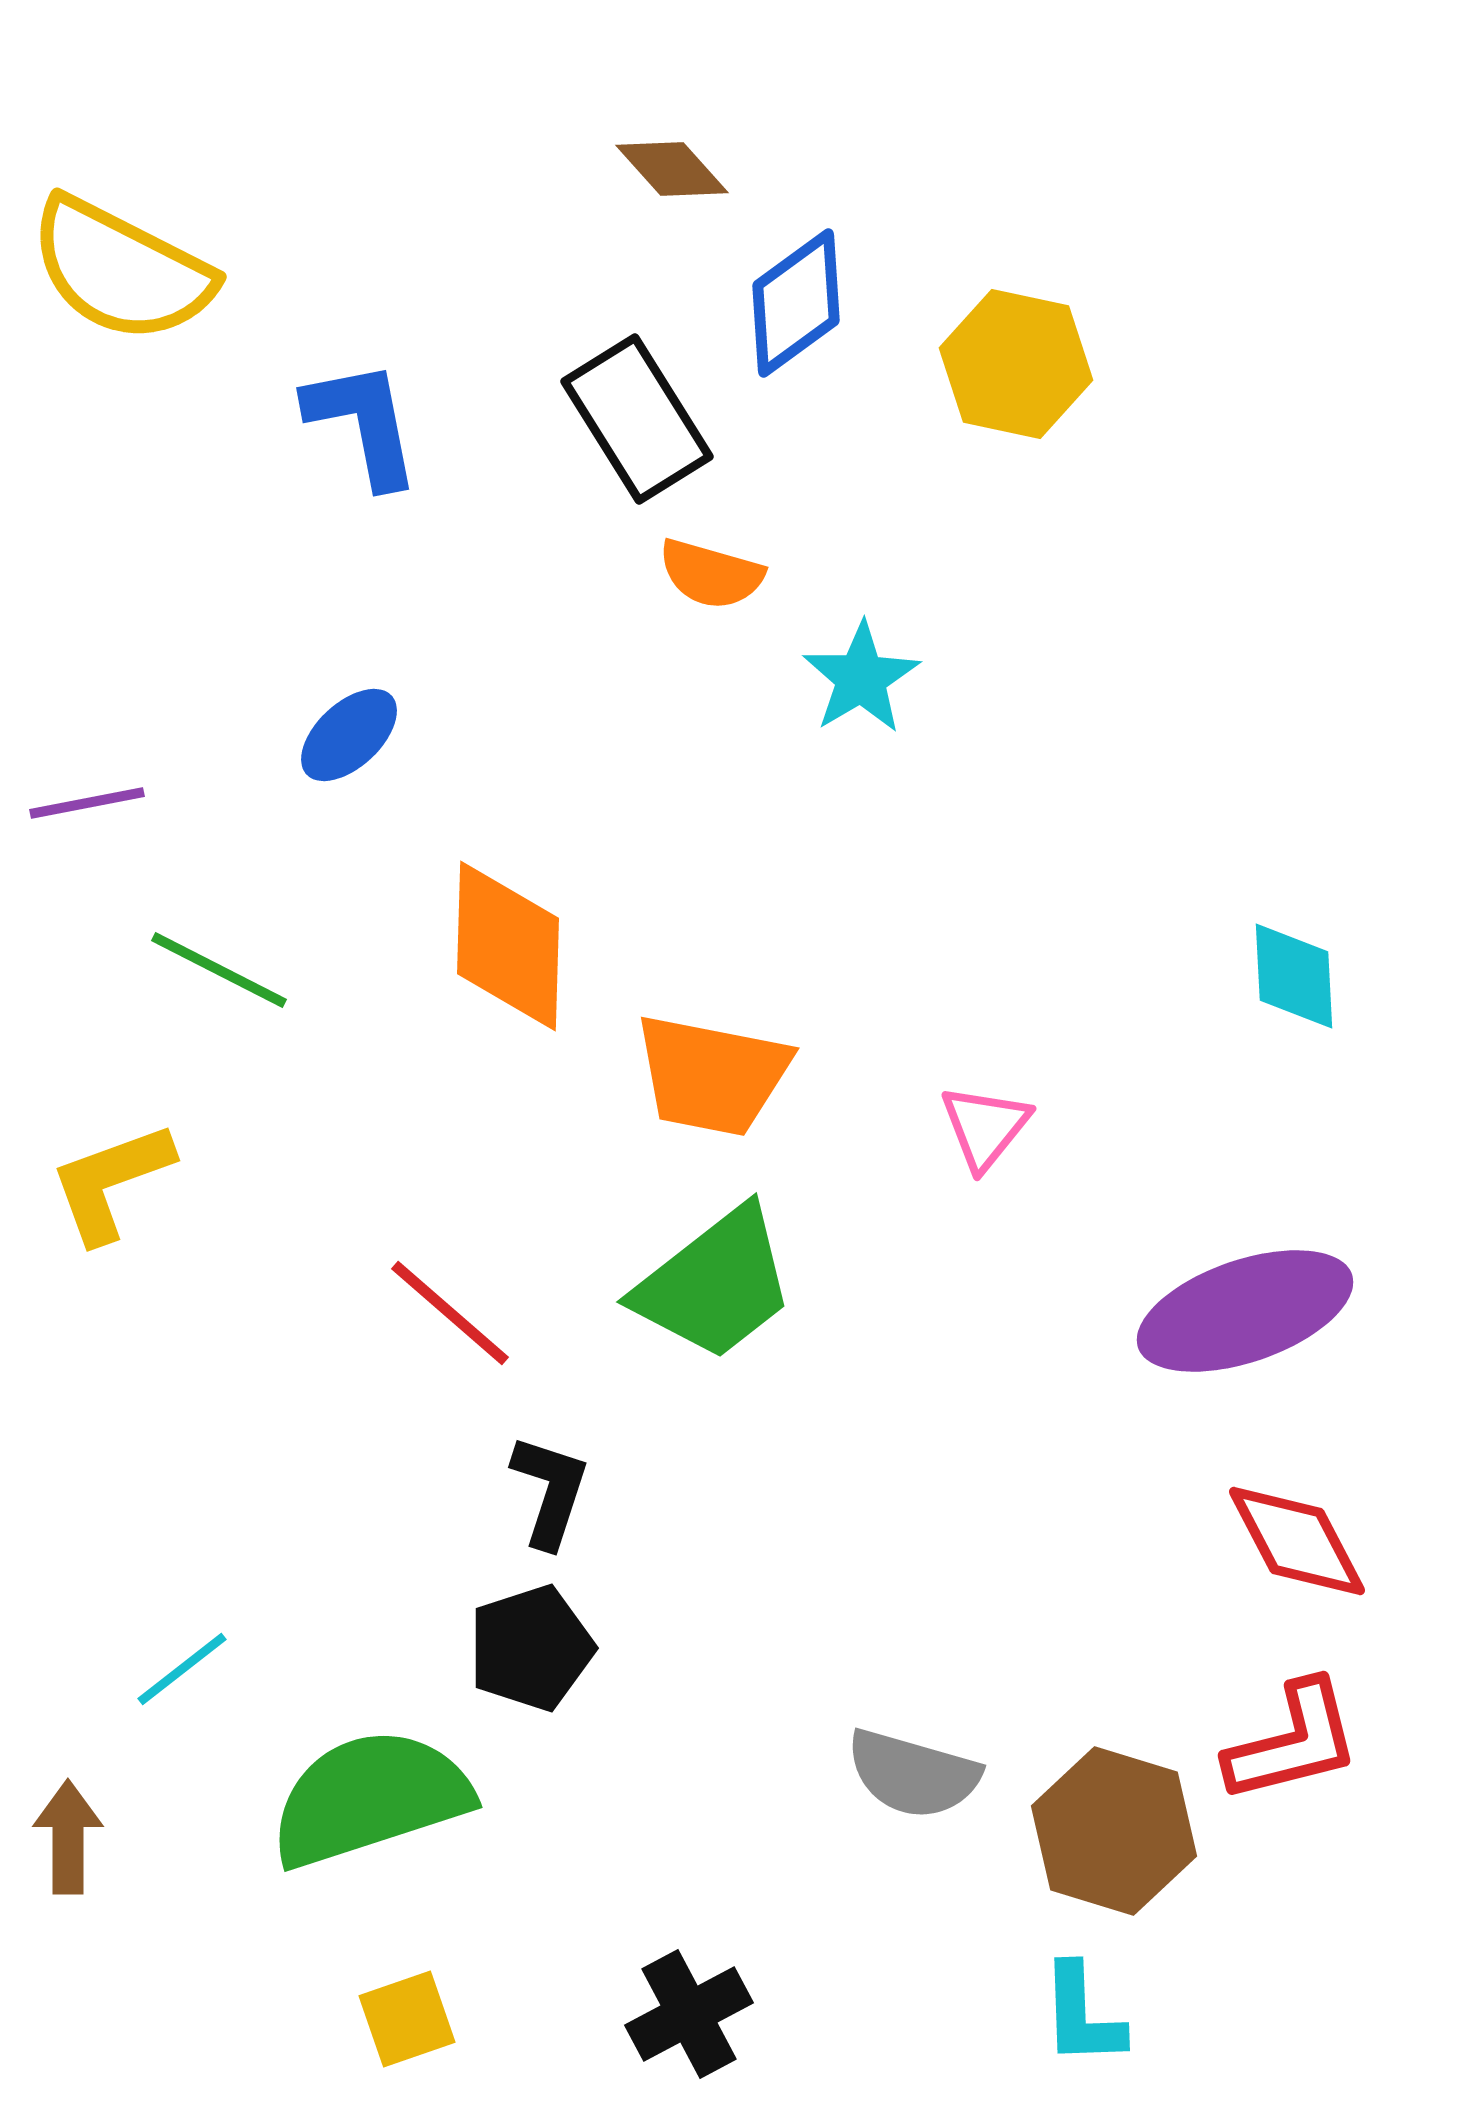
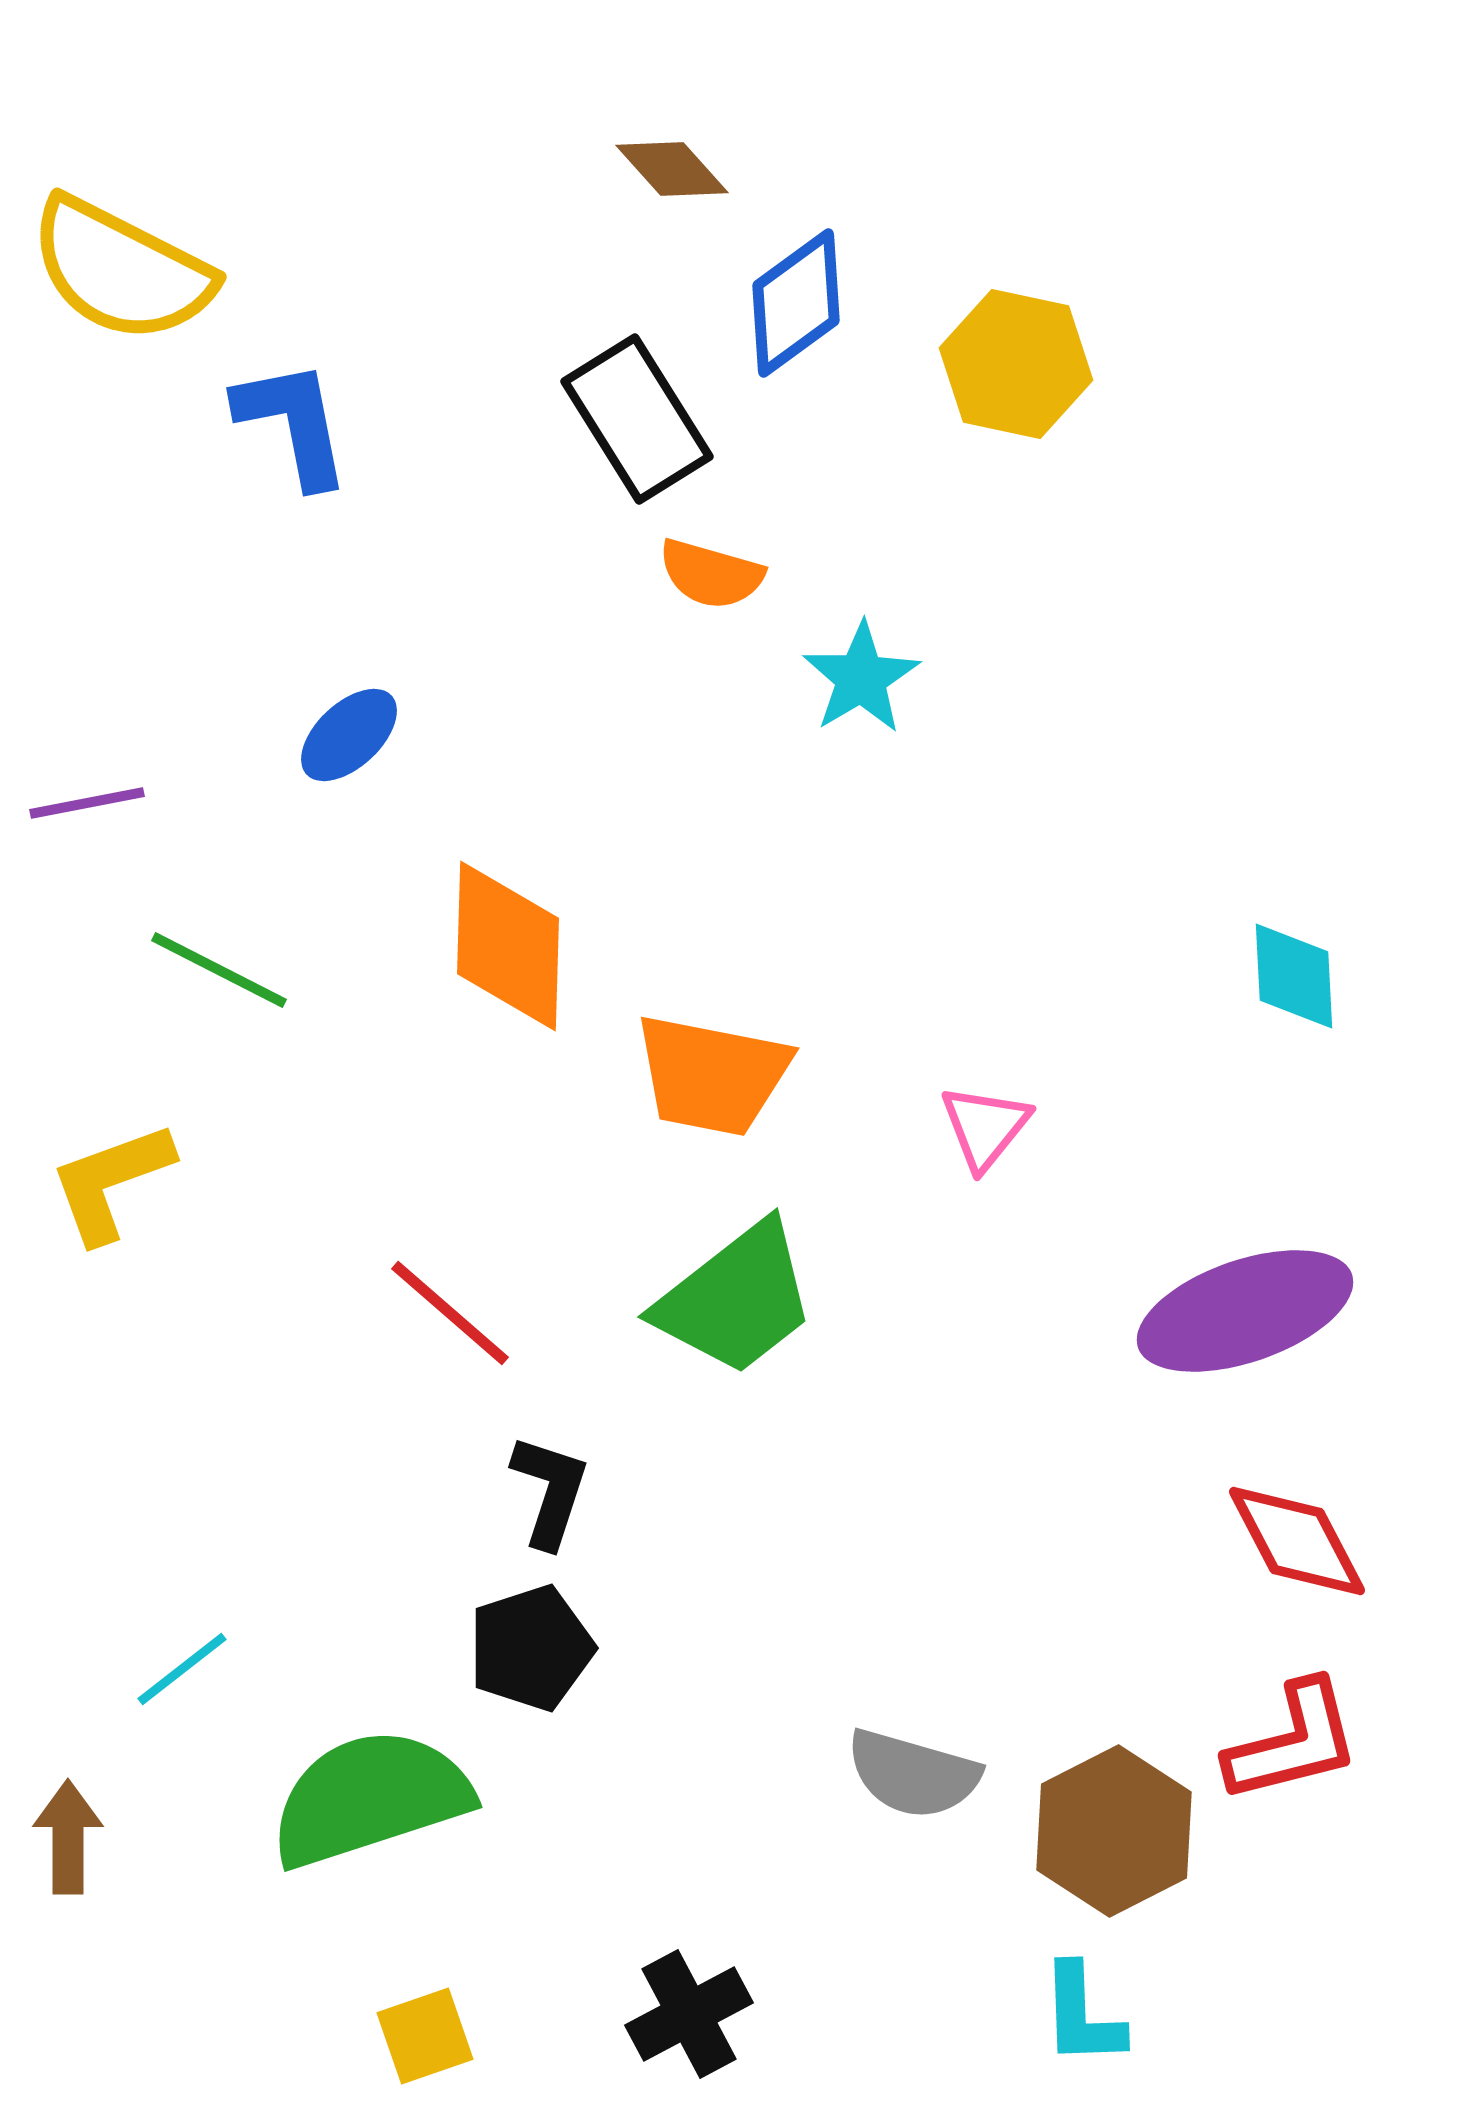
blue L-shape: moved 70 px left
green trapezoid: moved 21 px right, 15 px down
brown hexagon: rotated 16 degrees clockwise
yellow square: moved 18 px right, 17 px down
